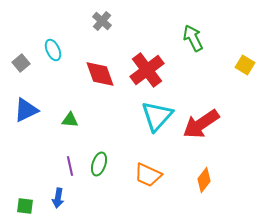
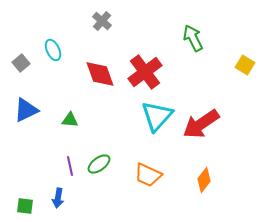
red cross: moved 2 px left, 2 px down
green ellipse: rotated 35 degrees clockwise
